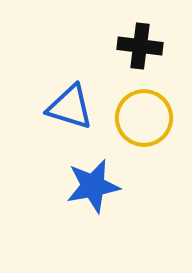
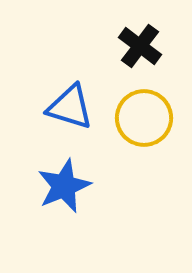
black cross: rotated 30 degrees clockwise
blue star: moved 29 px left; rotated 12 degrees counterclockwise
